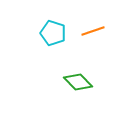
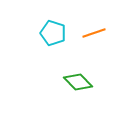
orange line: moved 1 px right, 2 px down
